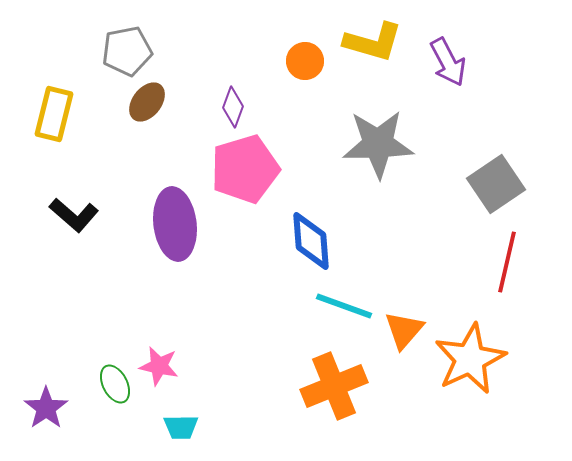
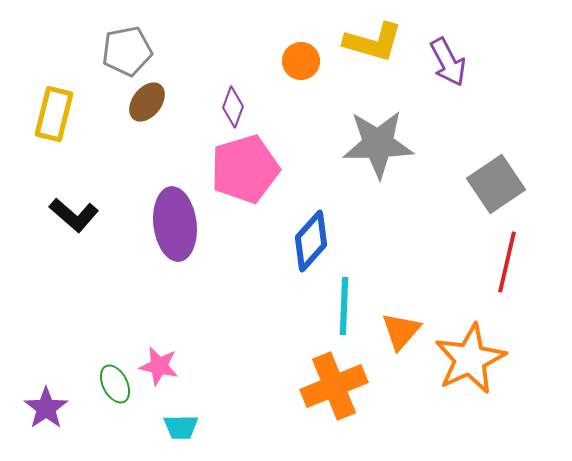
orange circle: moved 4 px left
blue diamond: rotated 46 degrees clockwise
cyan line: rotated 72 degrees clockwise
orange triangle: moved 3 px left, 1 px down
